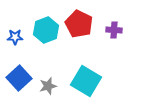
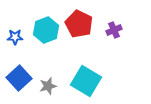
purple cross: rotated 28 degrees counterclockwise
